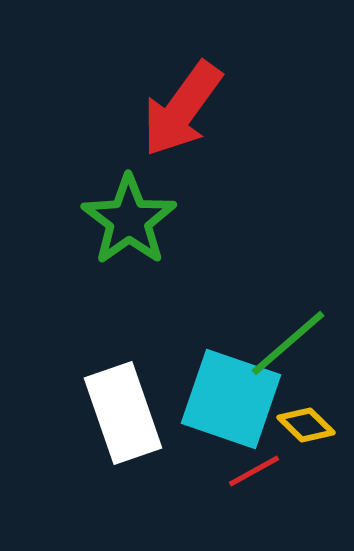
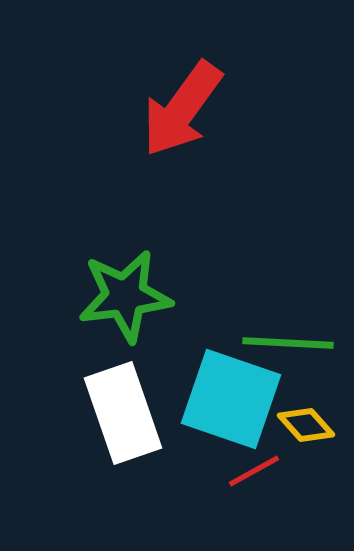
green star: moved 4 px left, 76 px down; rotated 28 degrees clockwise
green line: rotated 44 degrees clockwise
yellow diamond: rotated 4 degrees clockwise
